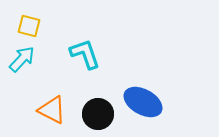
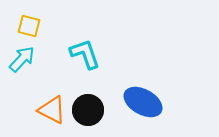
black circle: moved 10 px left, 4 px up
